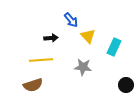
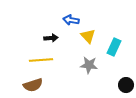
blue arrow: rotated 140 degrees clockwise
gray star: moved 6 px right, 2 px up
